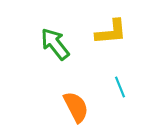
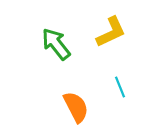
yellow L-shape: rotated 20 degrees counterclockwise
green arrow: moved 1 px right
